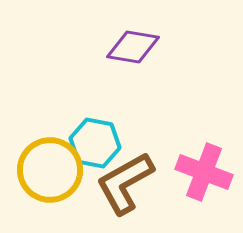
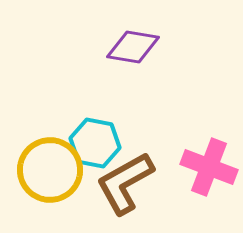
pink cross: moved 5 px right, 5 px up
